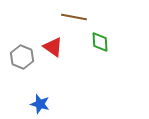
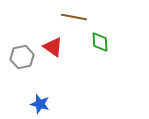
gray hexagon: rotated 25 degrees clockwise
